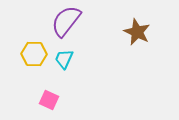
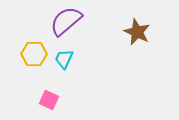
purple semicircle: rotated 12 degrees clockwise
